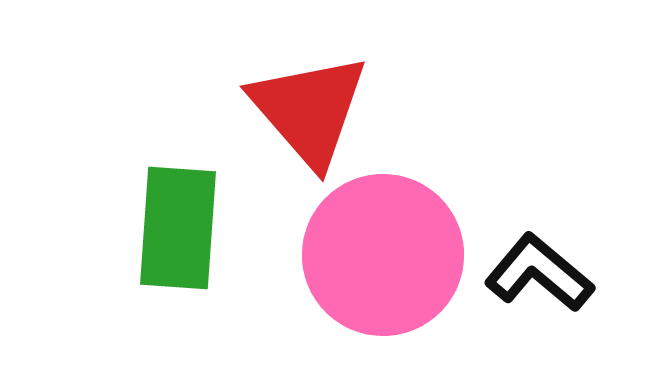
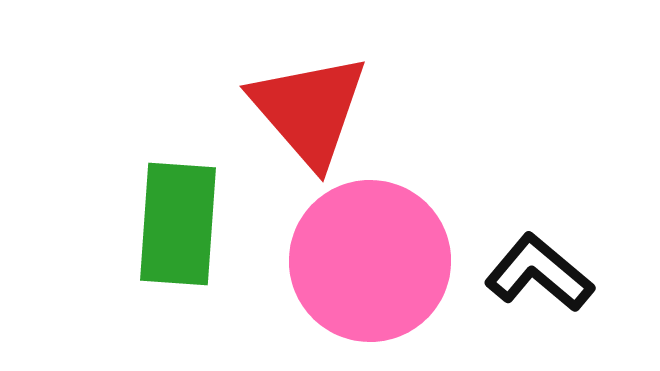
green rectangle: moved 4 px up
pink circle: moved 13 px left, 6 px down
